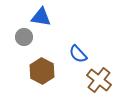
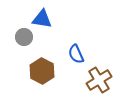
blue triangle: moved 1 px right, 2 px down
blue semicircle: moved 2 px left; rotated 18 degrees clockwise
brown cross: rotated 20 degrees clockwise
